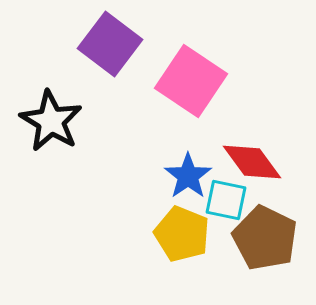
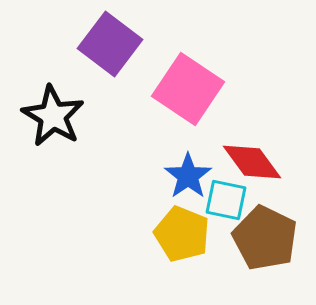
pink square: moved 3 px left, 8 px down
black star: moved 2 px right, 5 px up
